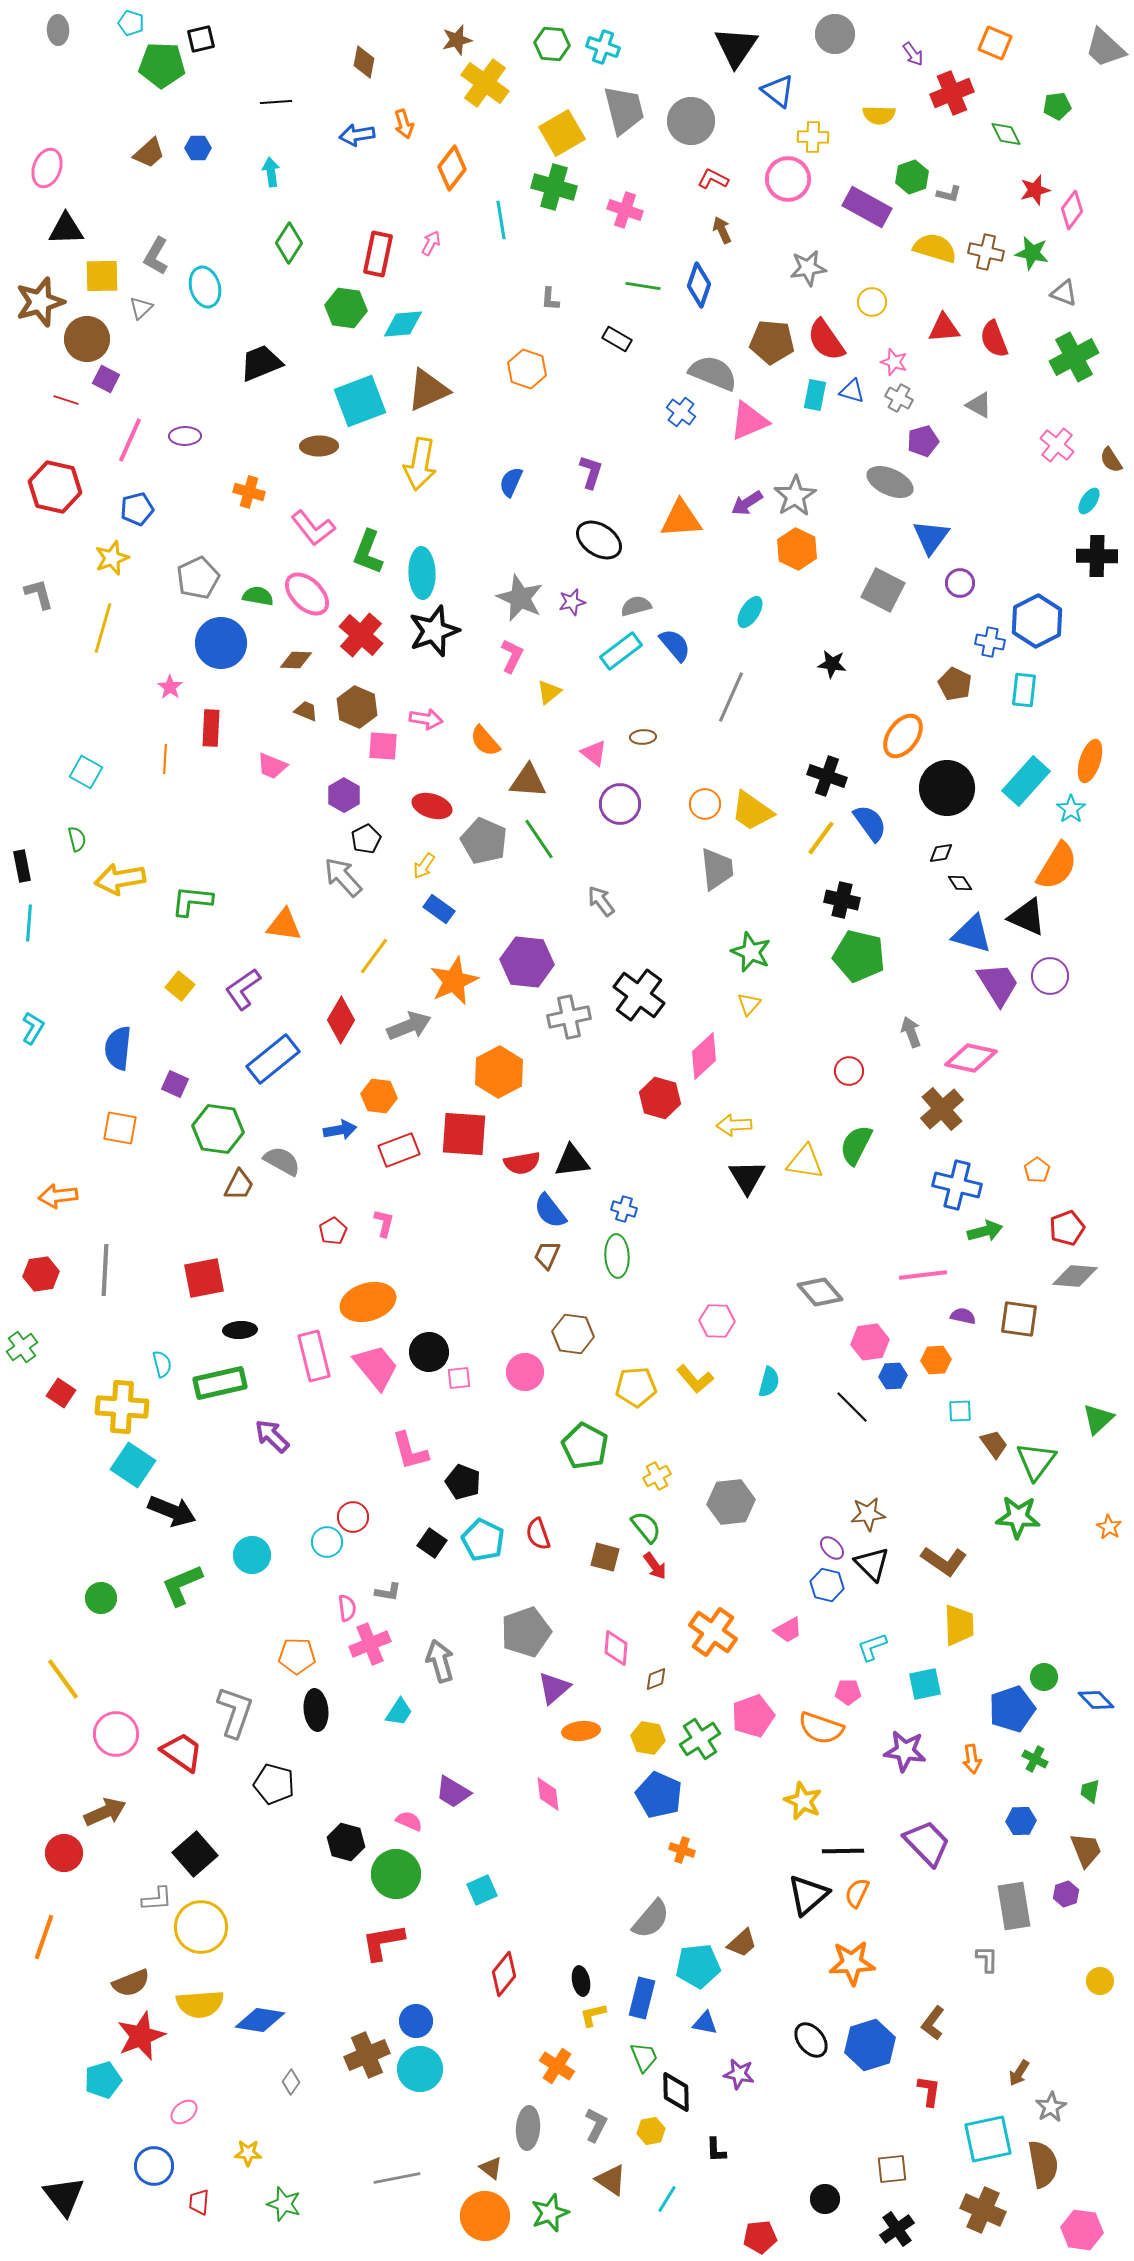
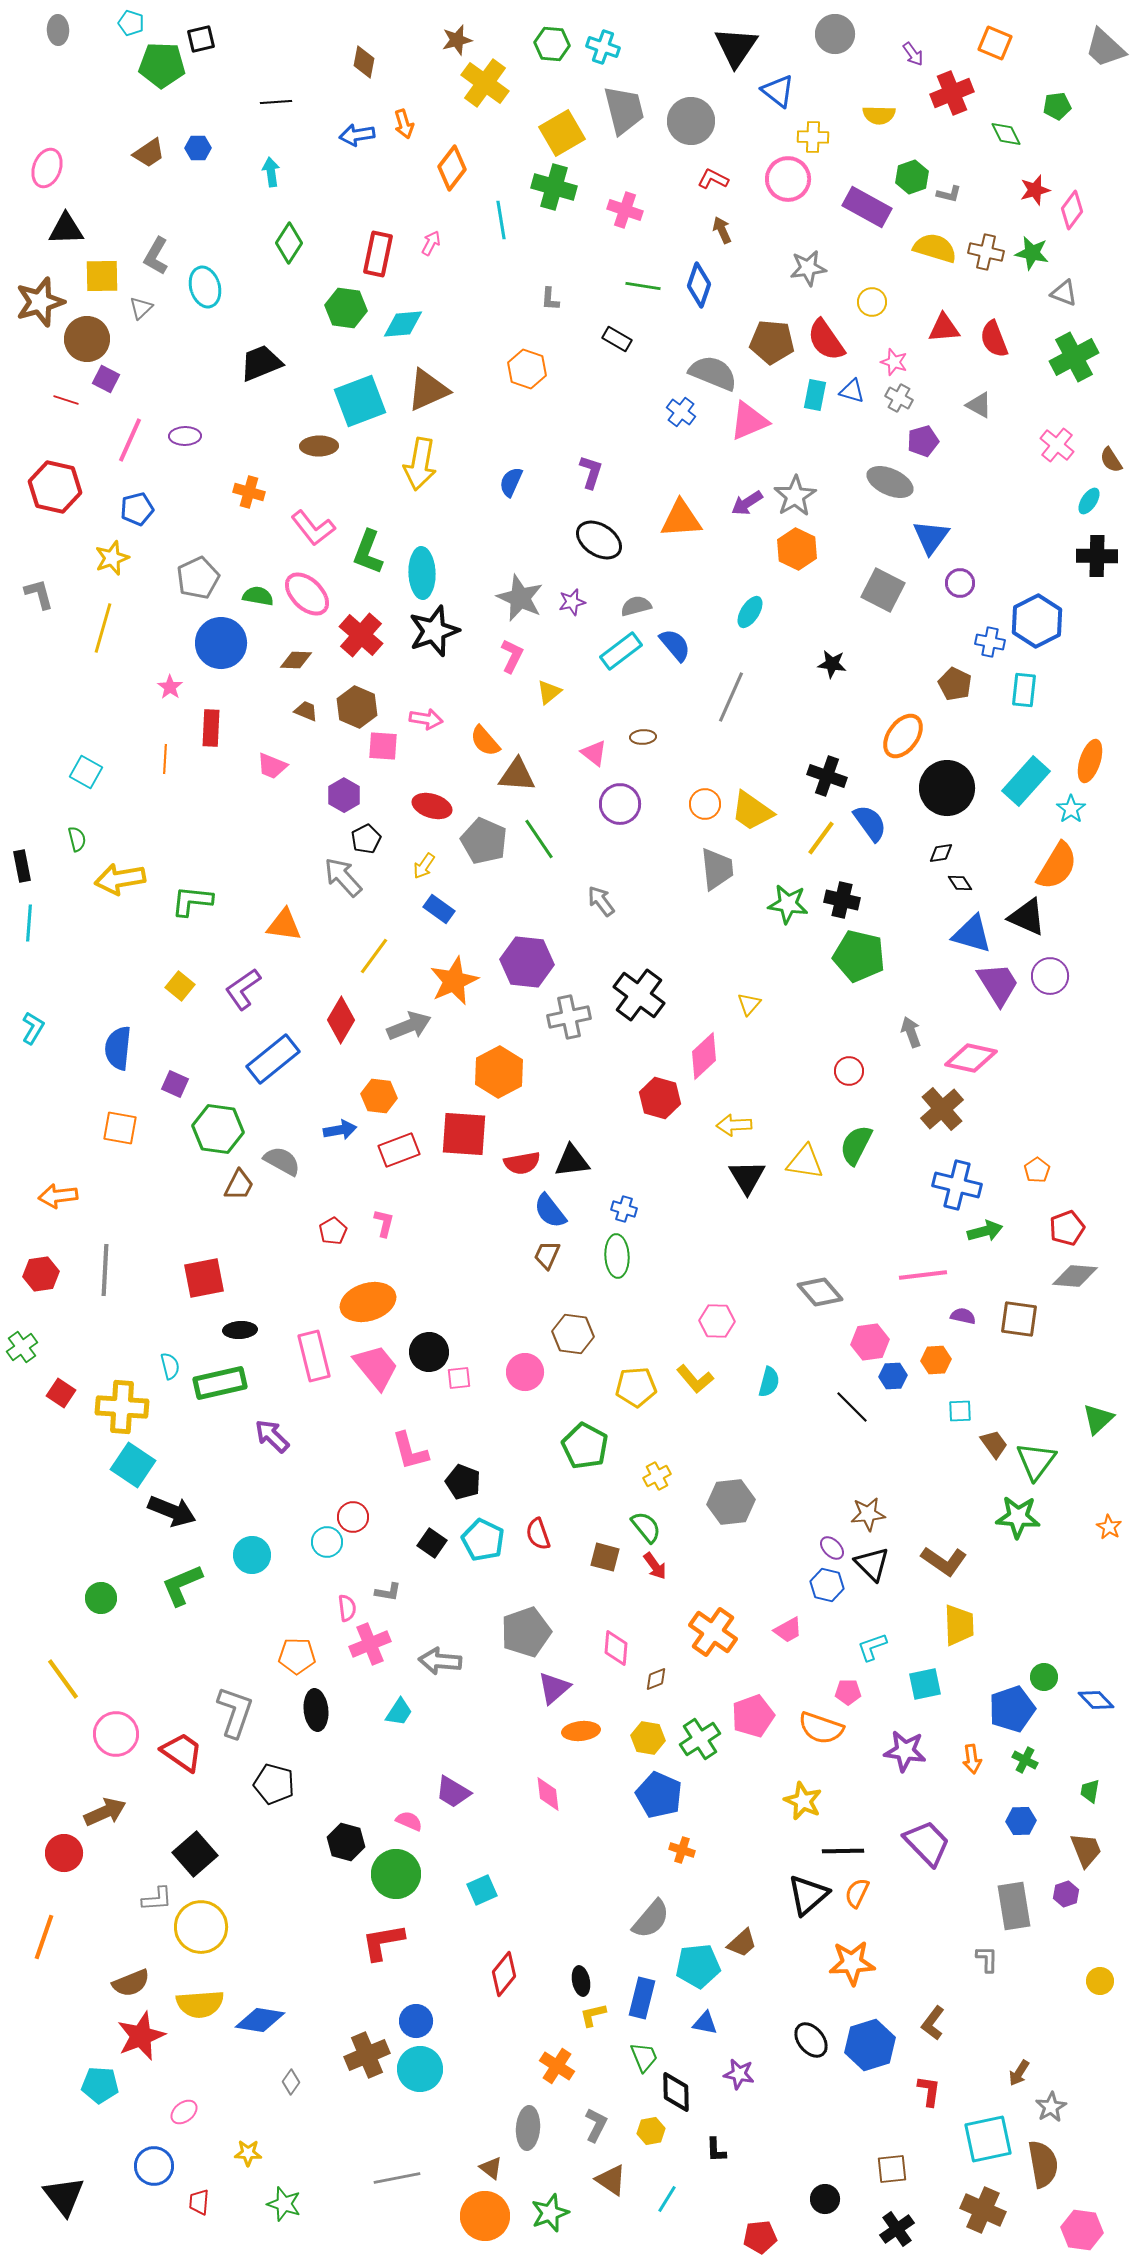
brown trapezoid at (149, 153): rotated 8 degrees clockwise
brown triangle at (528, 781): moved 11 px left, 6 px up
green star at (751, 952): moved 37 px right, 48 px up; rotated 15 degrees counterclockwise
cyan semicircle at (162, 1364): moved 8 px right, 2 px down
gray arrow at (440, 1661): rotated 69 degrees counterclockwise
green cross at (1035, 1759): moved 10 px left, 1 px down
cyan pentagon at (103, 2080): moved 3 px left, 5 px down; rotated 21 degrees clockwise
